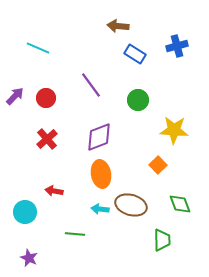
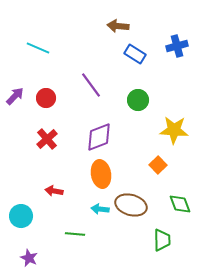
cyan circle: moved 4 px left, 4 px down
